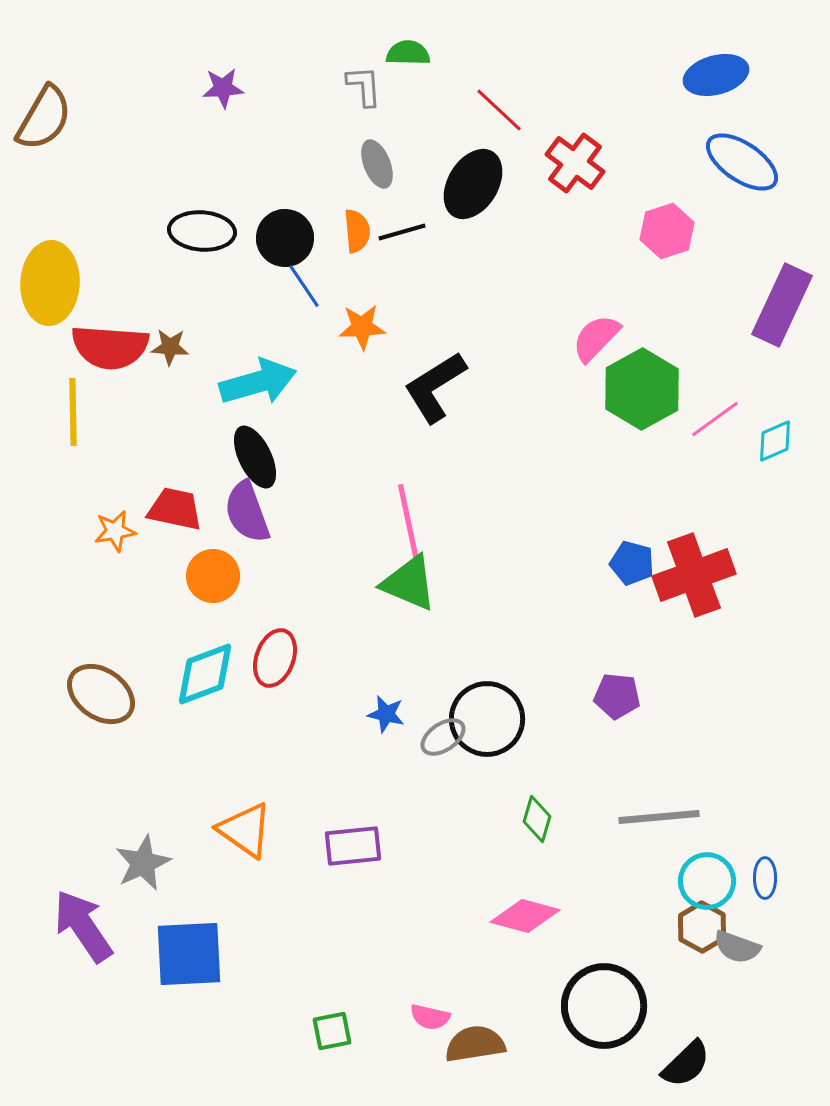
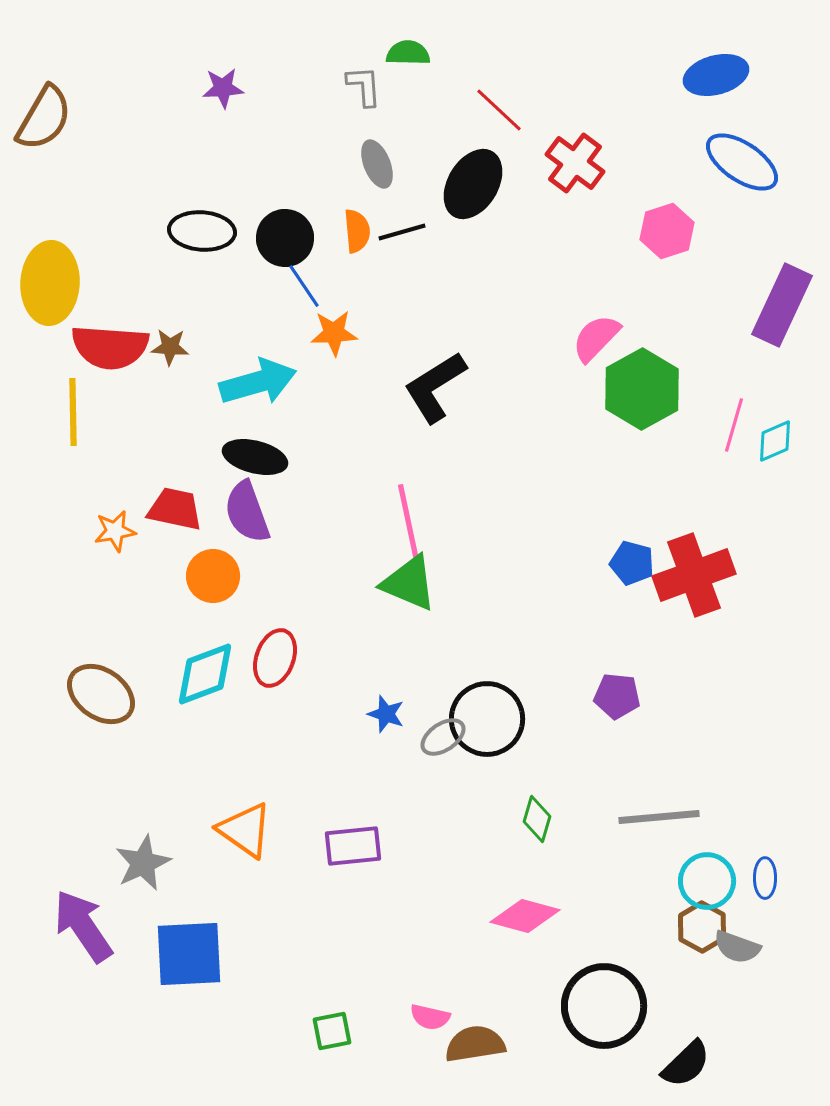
orange star at (362, 327): moved 28 px left, 6 px down
pink line at (715, 419): moved 19 px right, 6 px down; rotated 38 degrees counterclockwise
black ellipse at (255, 457): rotated 50 degrees counterclockwise
blue star at (386, 714): rotated 6 degrees clockwise
